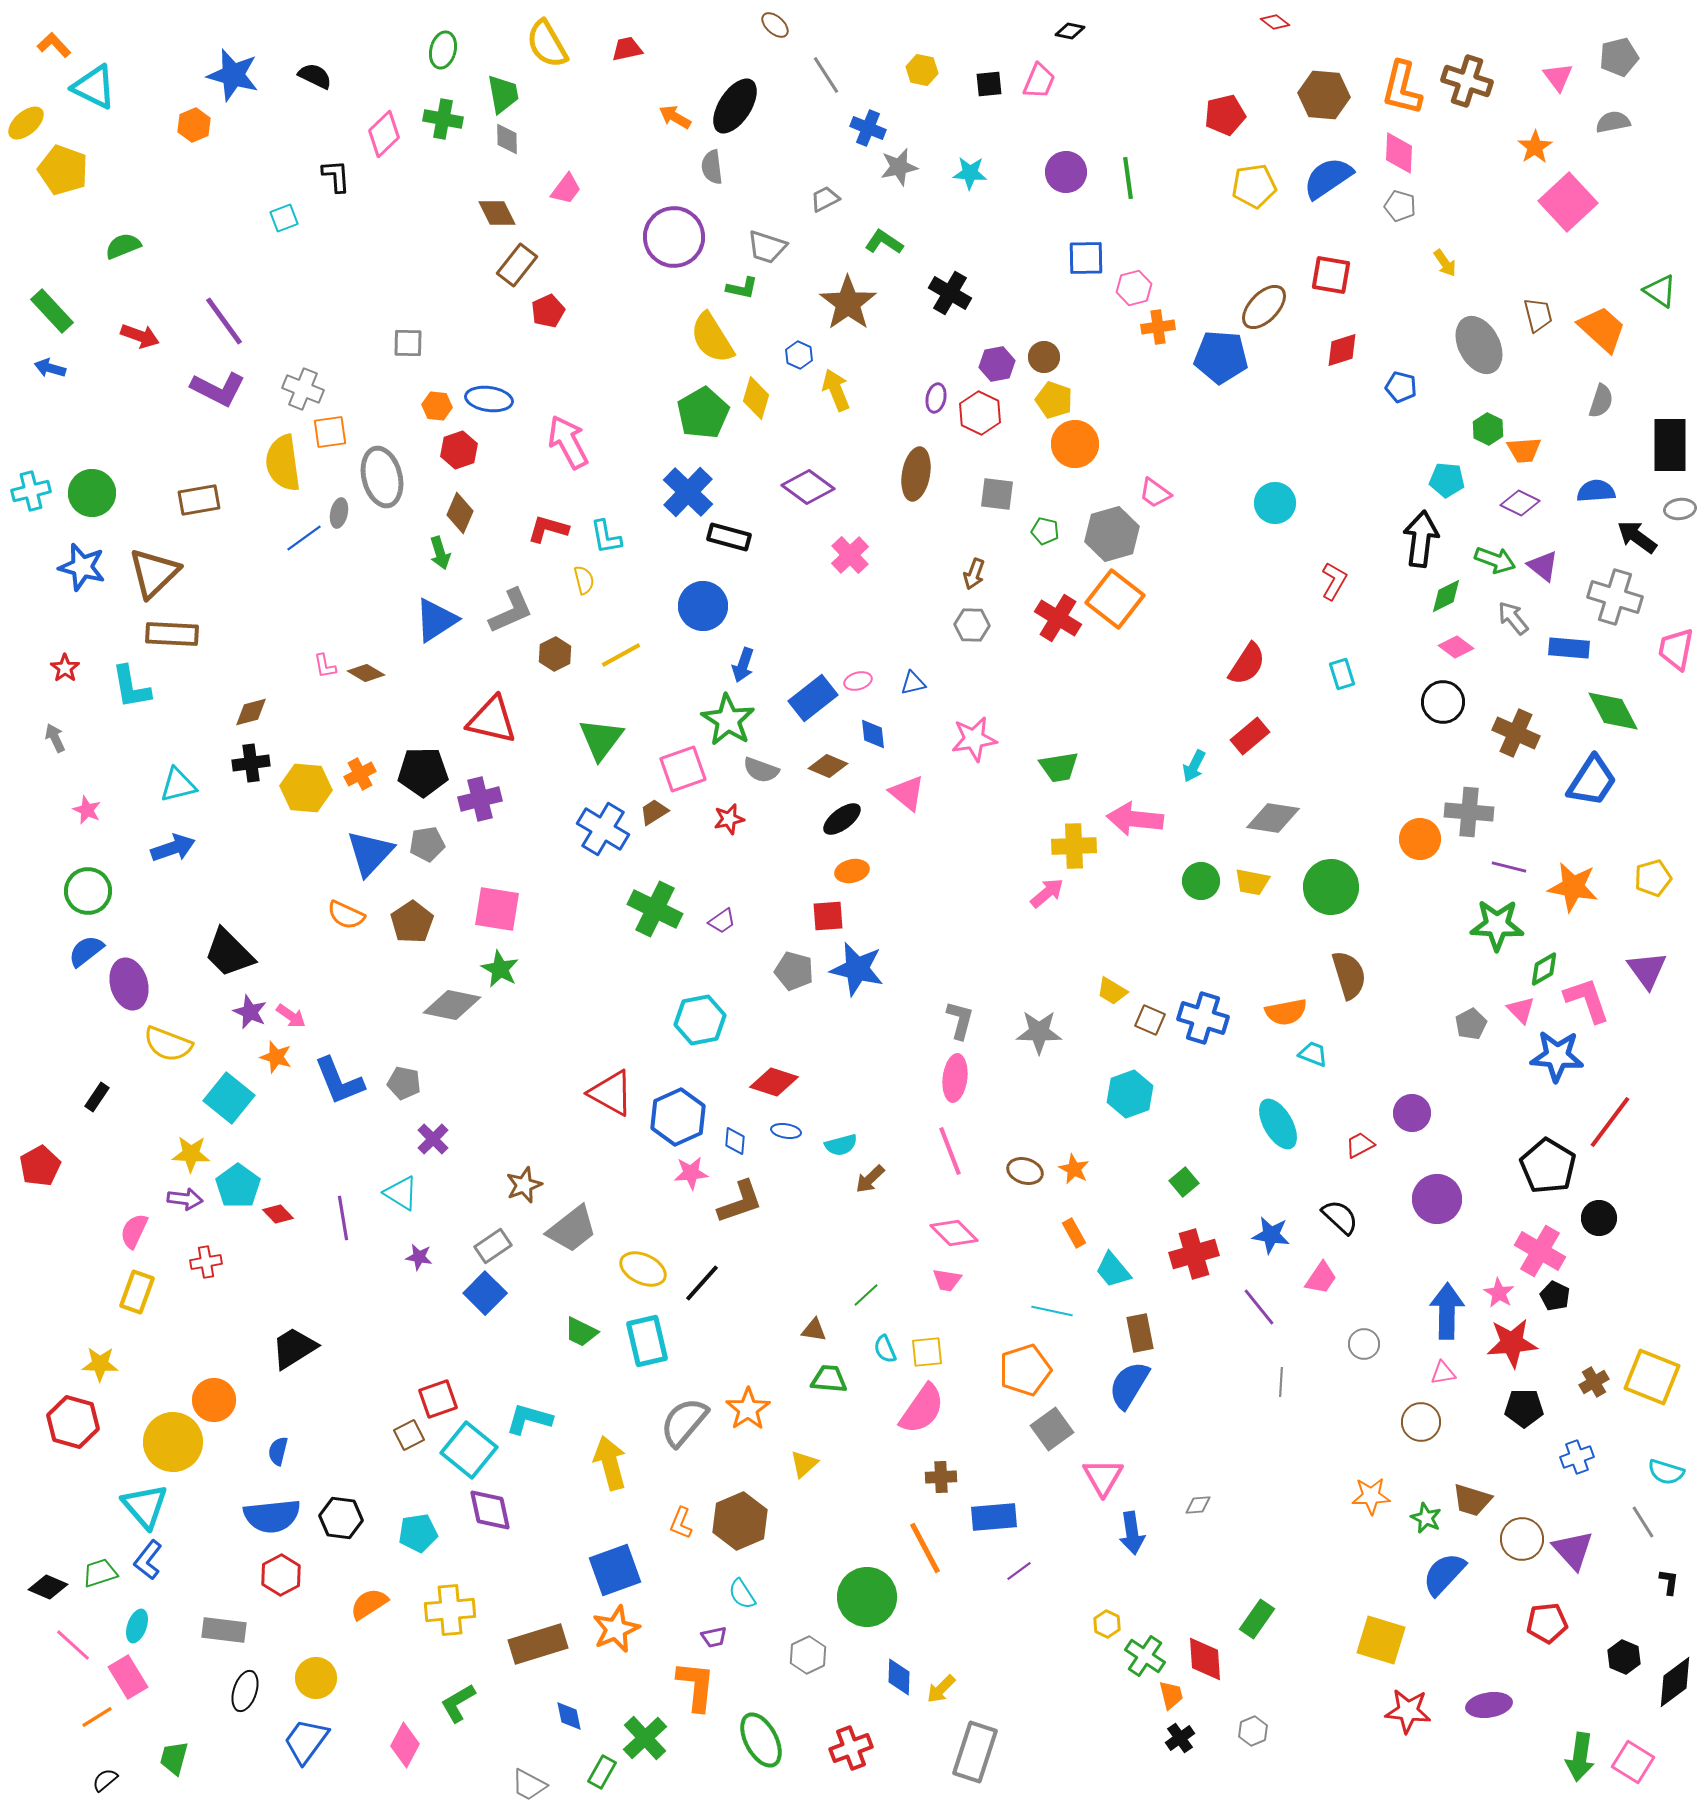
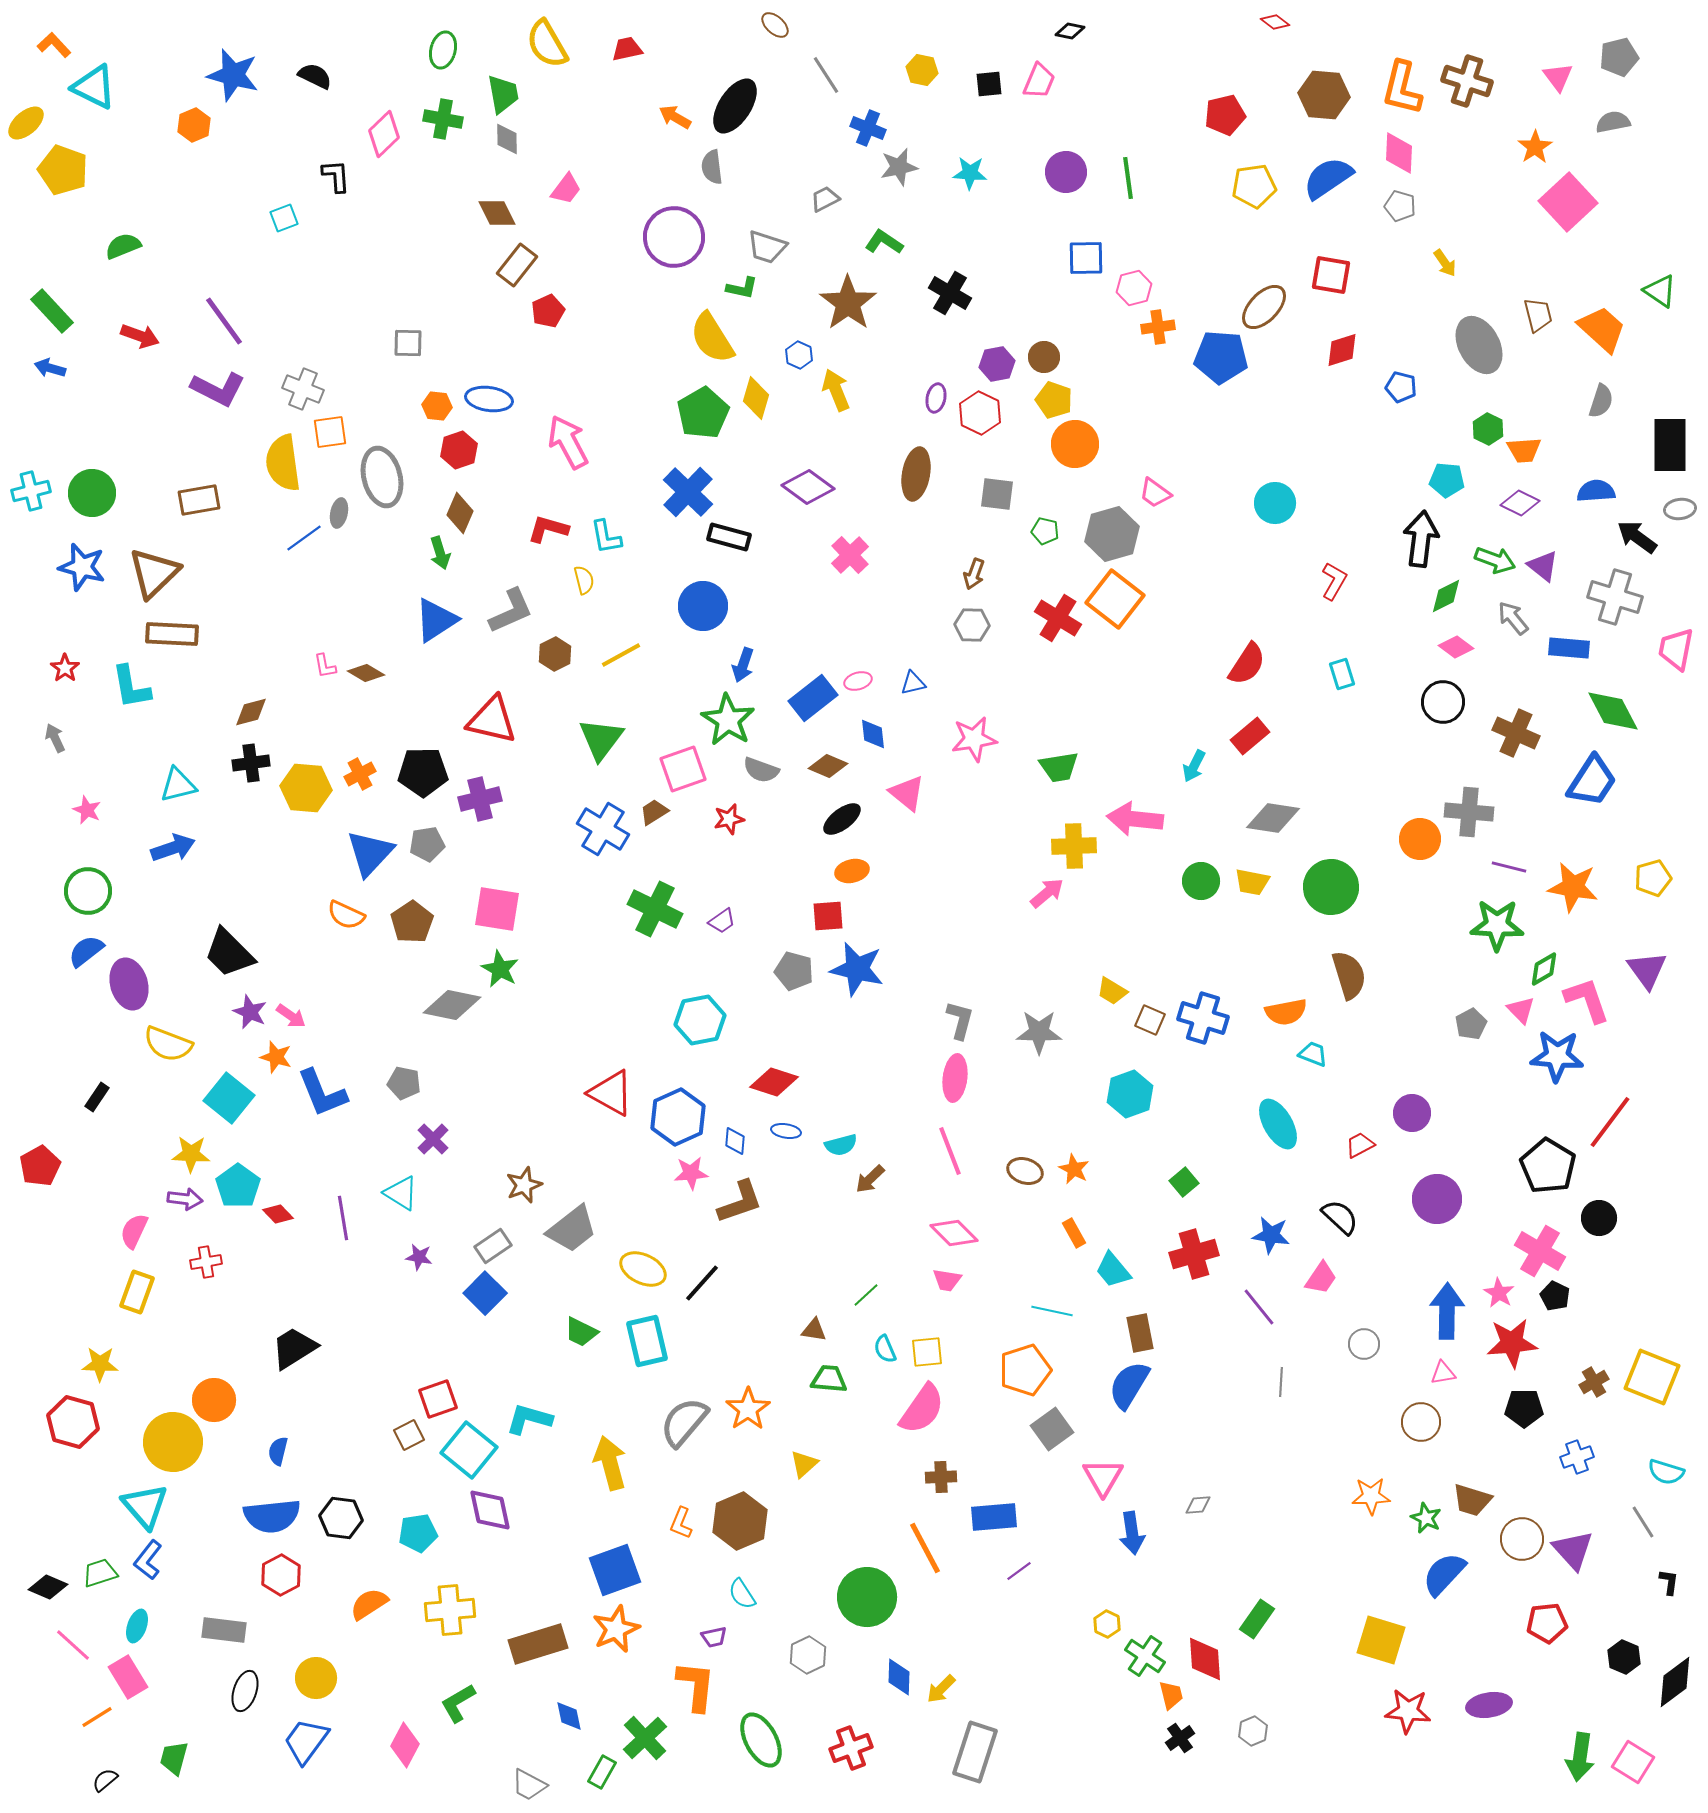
blue L-shape at (339, 1081): moved 17 px left, 12 px down
